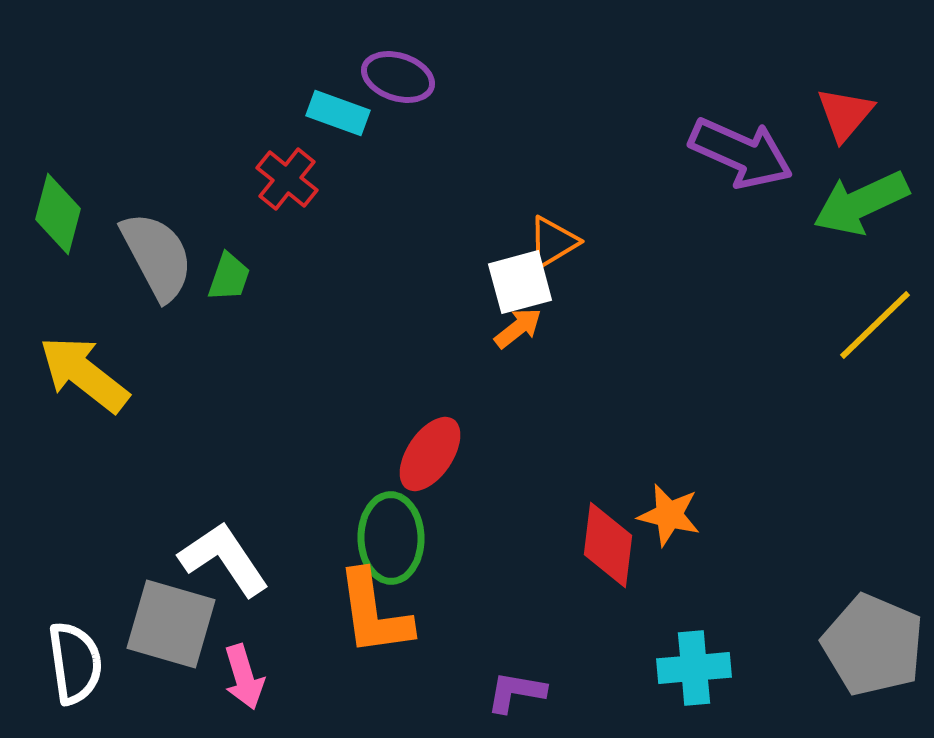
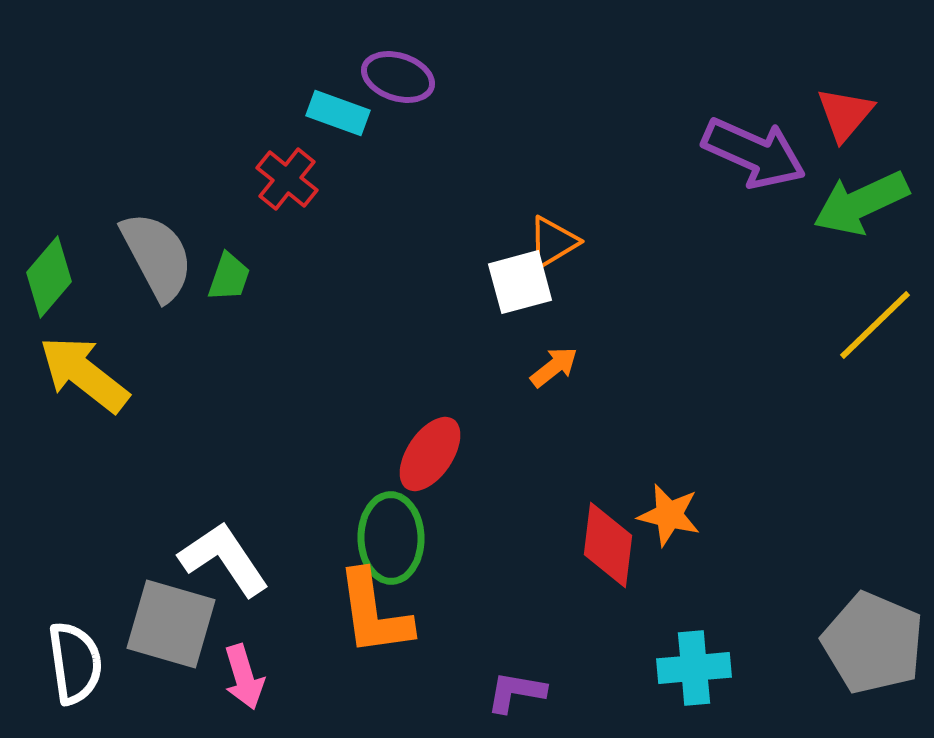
purple arrow: moved 13 px right
green diamond: moved 9 px left, 63 px down; rotated 26 degrees clockwise
orange arrow: moved 36 px right, 39 px down
gray pentagon: moved 2 px up
